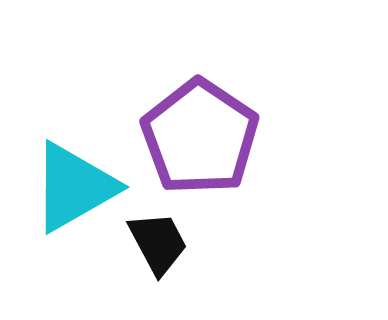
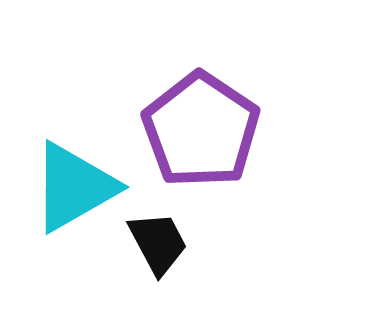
purple pentagon: moved 1 px right, 7 px up
